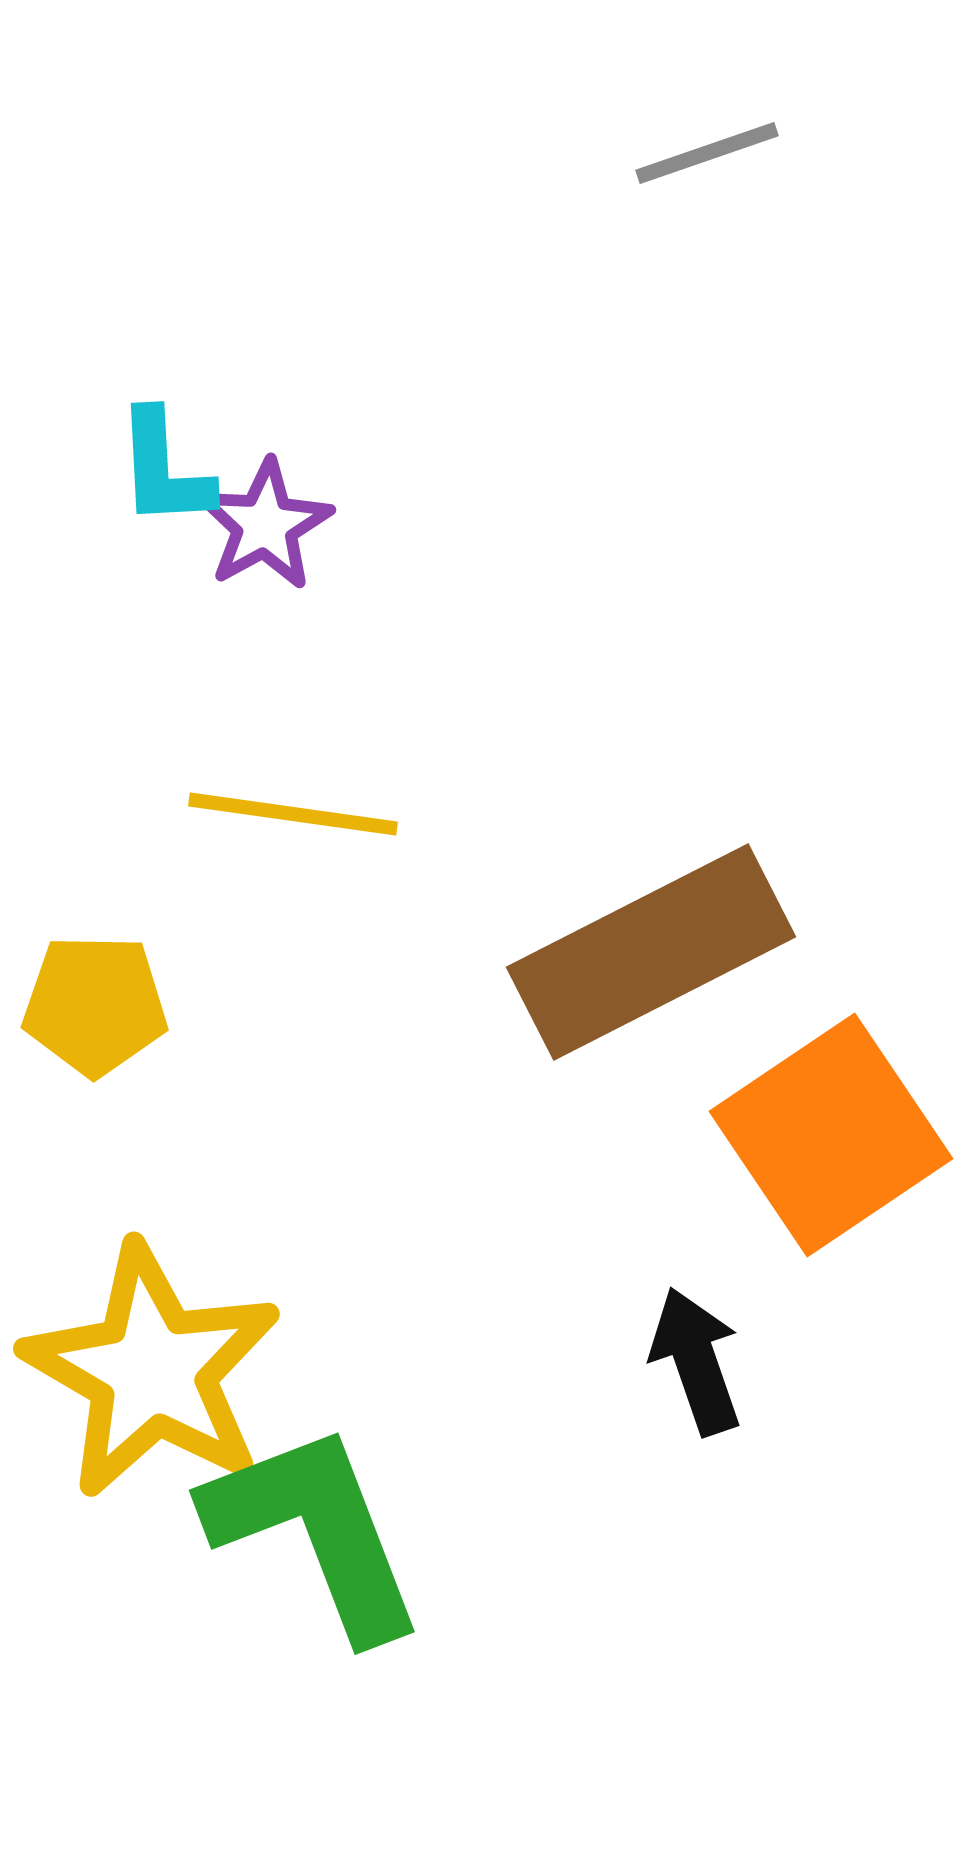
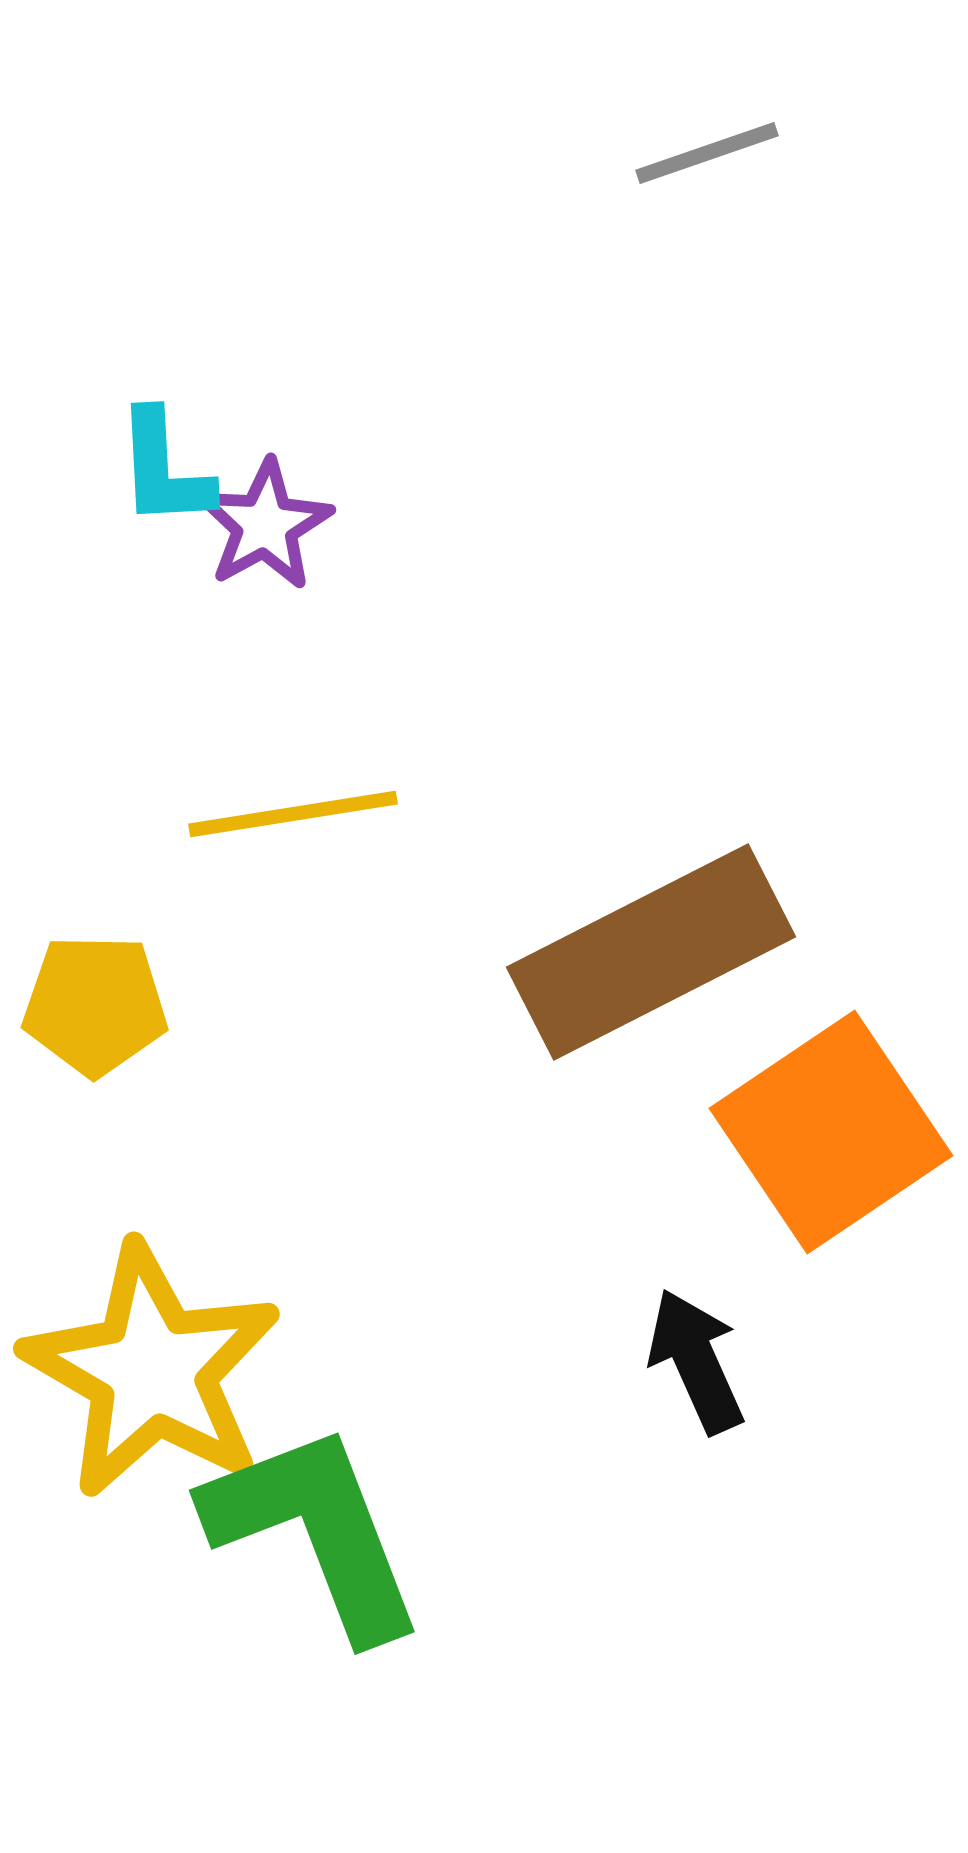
yellow line: rotated 17 degrees counterclockwise
orange square: moved 3 px up
black arrow: rotated 5 degrees counterclockwise
